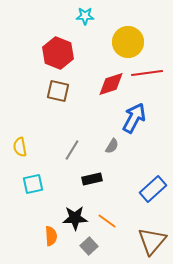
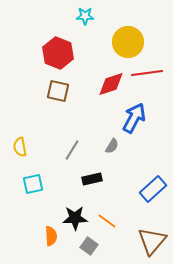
gray square: rotated 12 degrees counterclockwise
